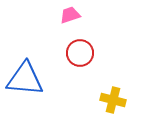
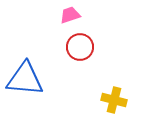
red circle: moved 6 px up
yellow cross: moved 1 px right
